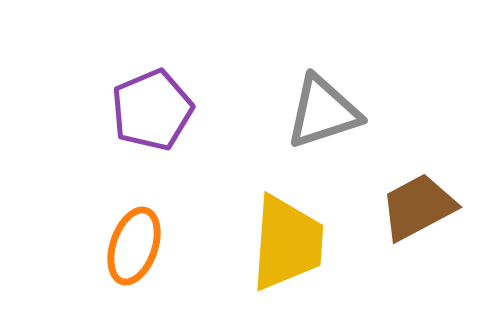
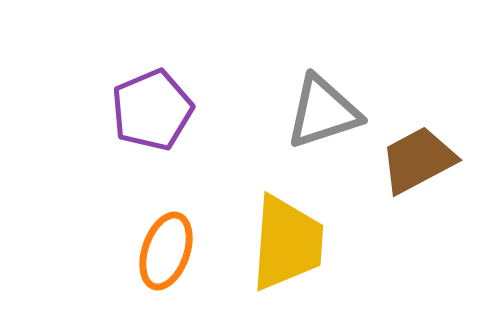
brown trapezoid: moved 47 px up
orange ellipse: moved 32 px right, 5 px down
